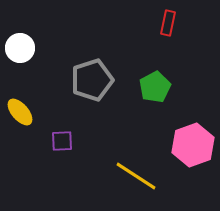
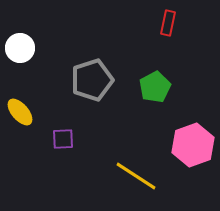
purple square: moved 1 px right, 2 px up
